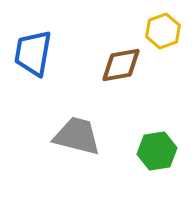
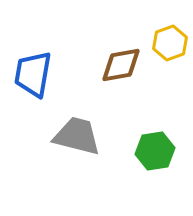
yellow hexagon: moved 7 px right, 12 px down
blue trapezoid: moved 21 px down
green hexagon: moved 2 px left
